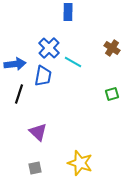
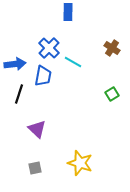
green square: rotated 16 degrees counterclockwise
purple triangle: moved 1 px left, 3 px up
